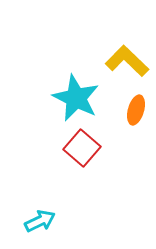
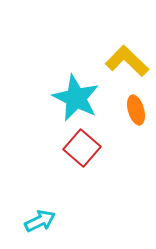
orange ellipse: rotated 32 degrees counterclockwise
